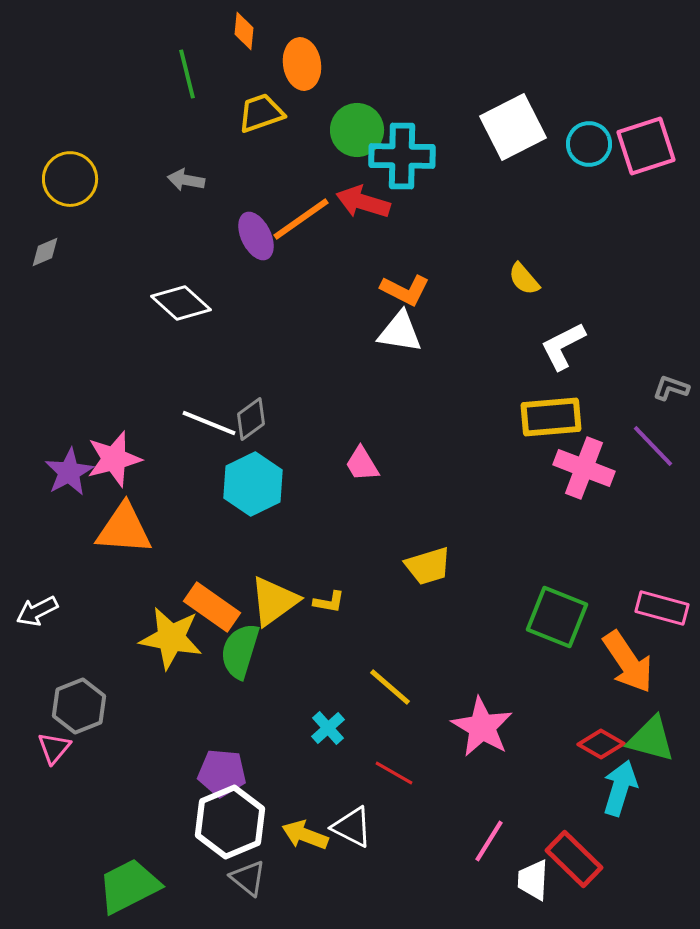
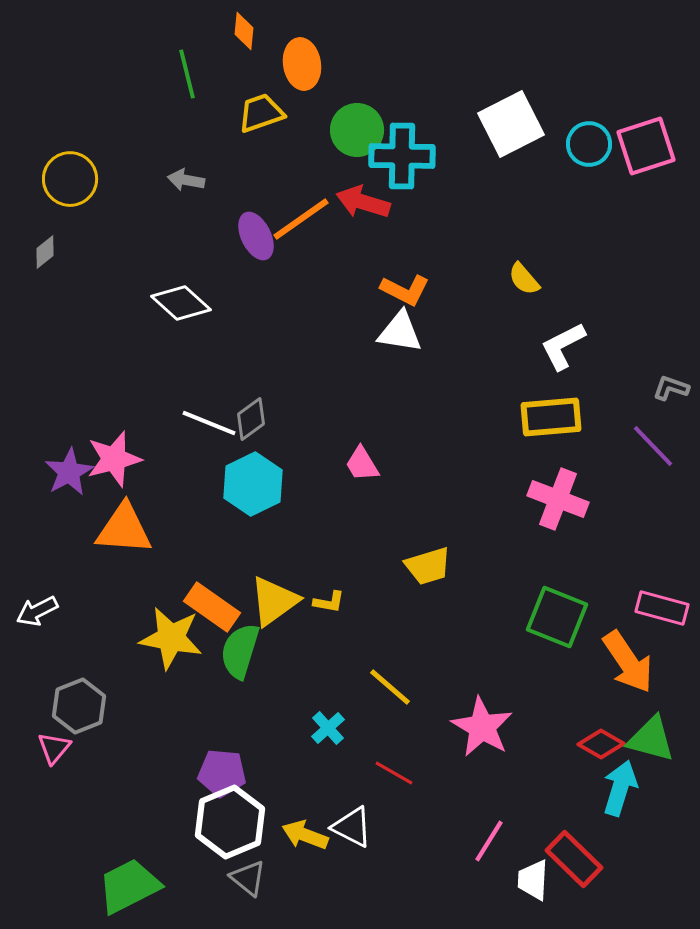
white square at (513, 127): moved 2 px left, 3 px up
gray diamond at (45, 252): rotated 16 degrees counterclockwise
pink cross at (584, 468): moved 26 px left, 31 px down
